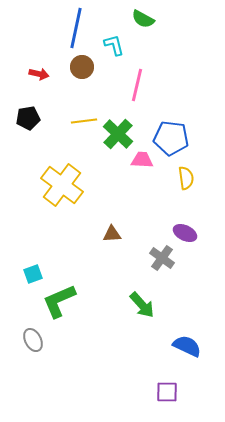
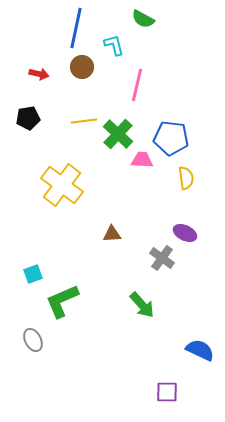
green L-shape: moved 3 px right
blue semicircle: moved 13 px right, 4 px down
